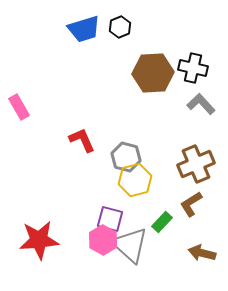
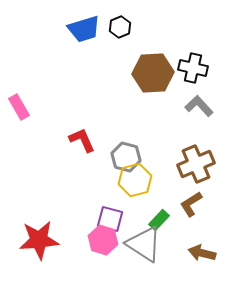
gray L-shape: moved 2 px left, 2 px down
green rectangle: moved 3 px left, 2 px up
pink hexagon: rotated 12 degrees counterclockwise
gray triangle: moved 14 px right, 1 px up; rotated 9 degrees counterclockwise
